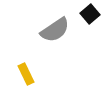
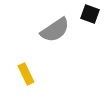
black square: rotated 30 degrees counterclockwise
